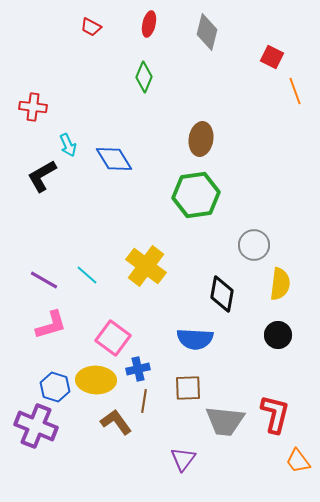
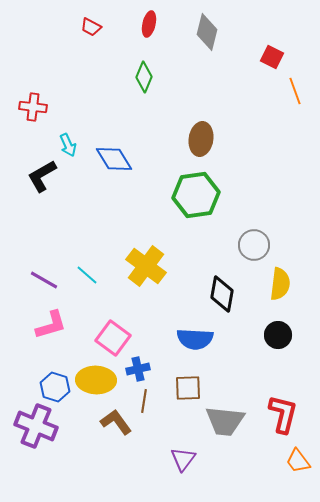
red L-shape: moved 8 px right
